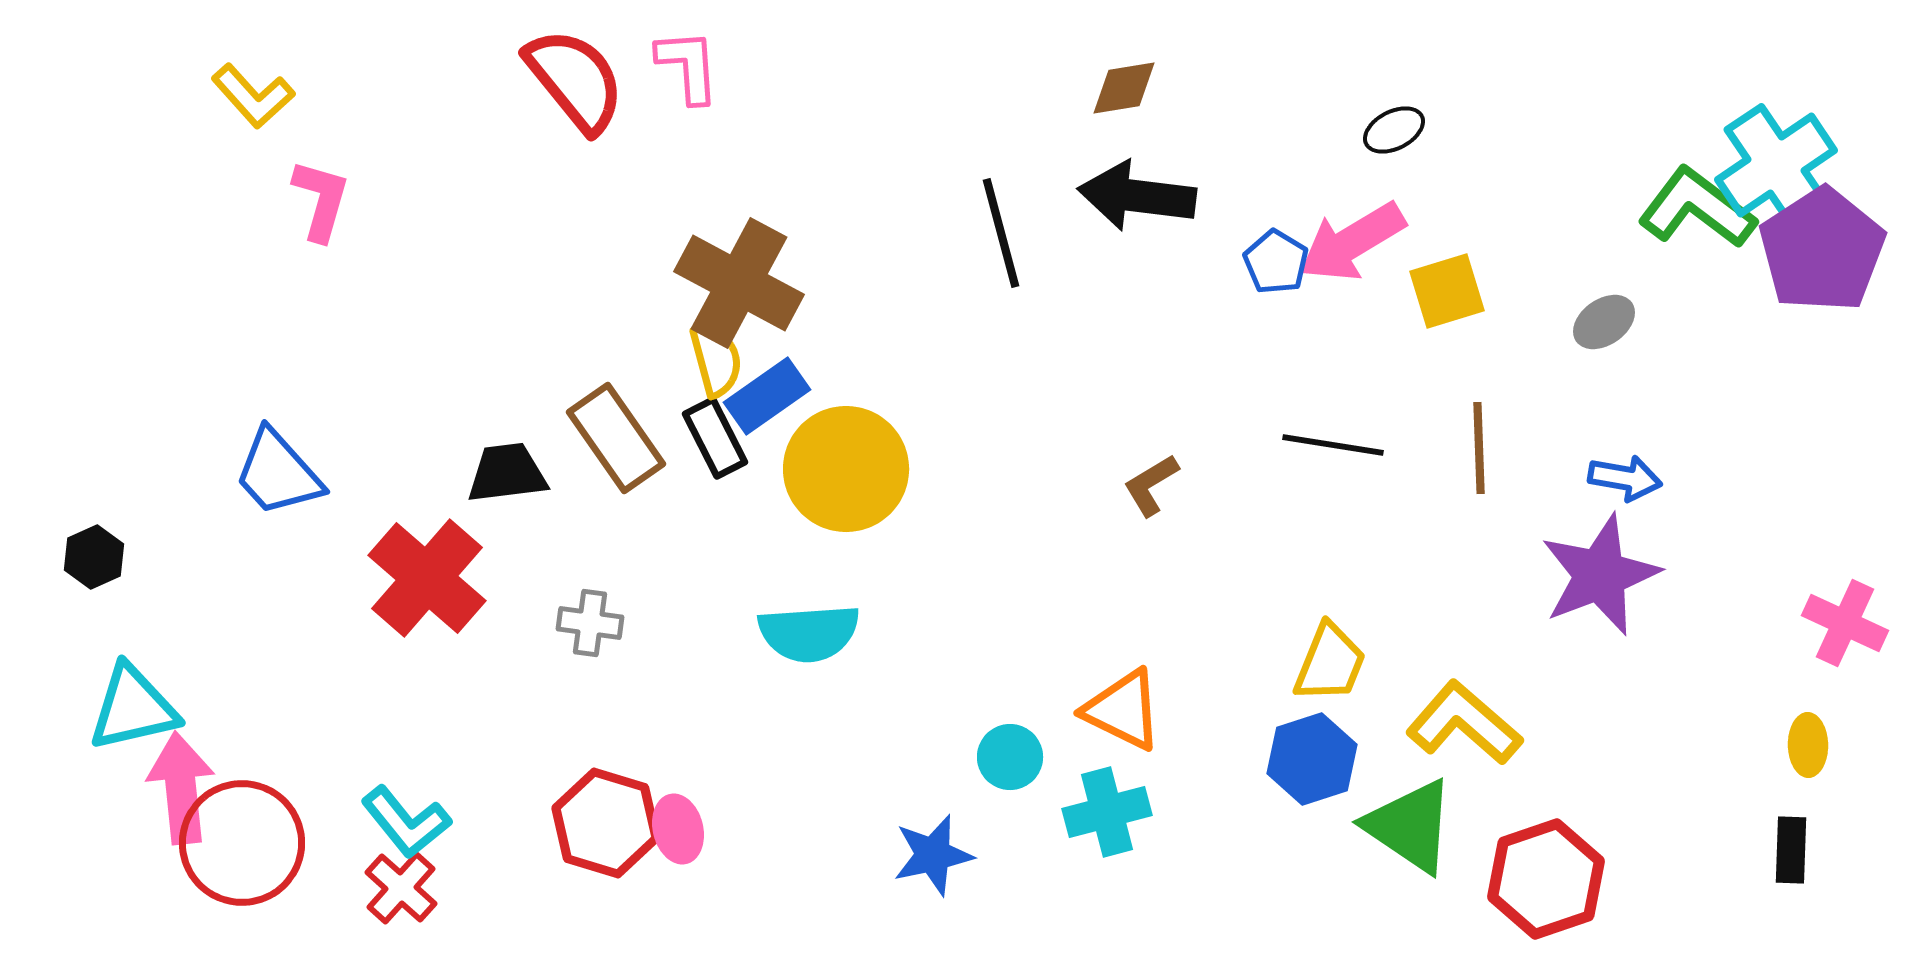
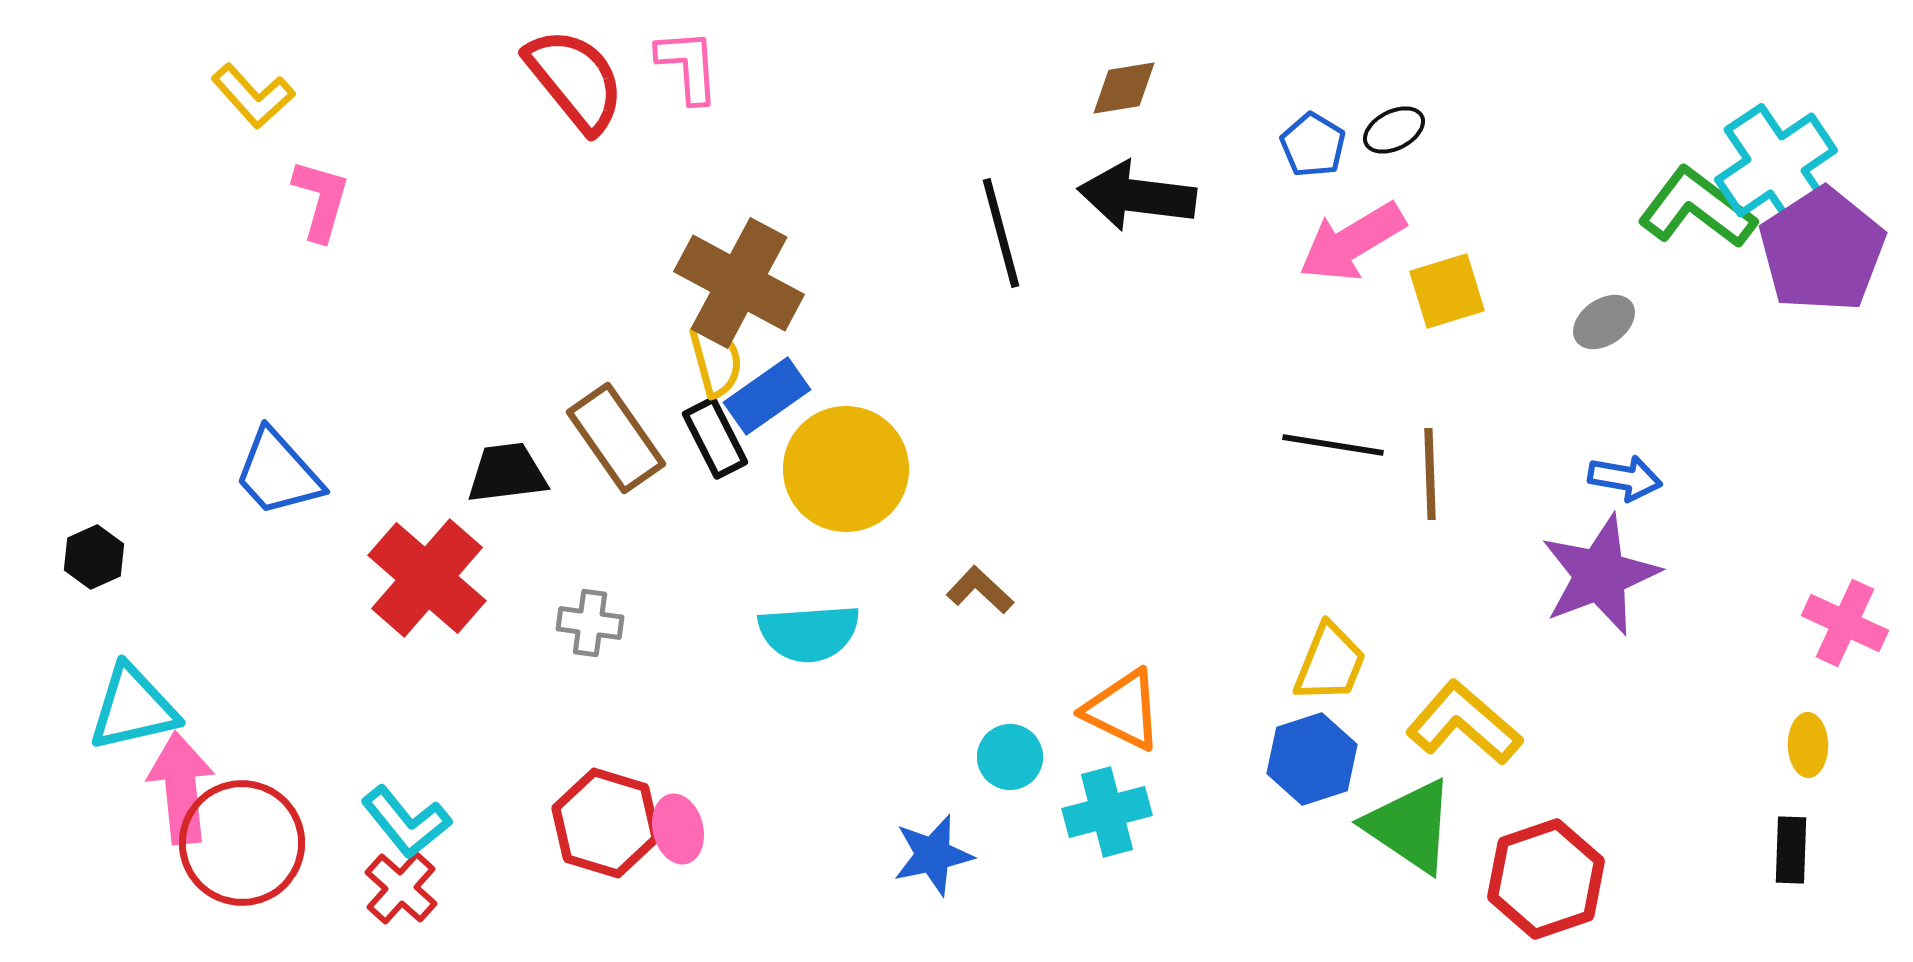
blue pentagon at (1276, 262): moved 37 px right, 117 px up
brown line at (1479, 448): moved 49 px left, 26 px down
brown L-shape at (1151, 485): moved 171 px left, 105 px down; rotated 74 degrees clockwise
